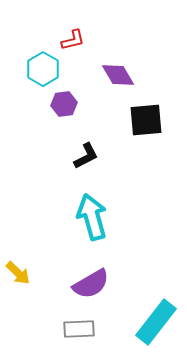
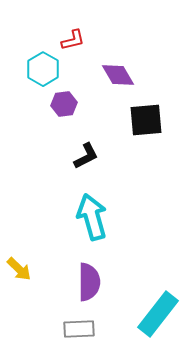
yellow arrow: moved 1 px right, 4 px up
purple semicircle: moved 2 px left, 2 px up; rotated 60 degrees counterclockwise
cyan rectangle: moved 2 px right, 8 px up
